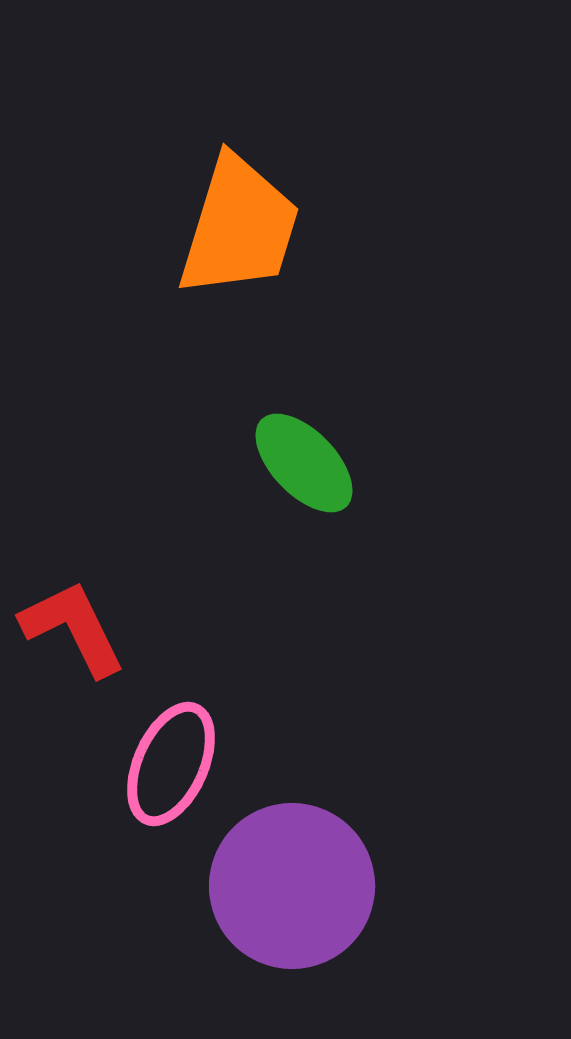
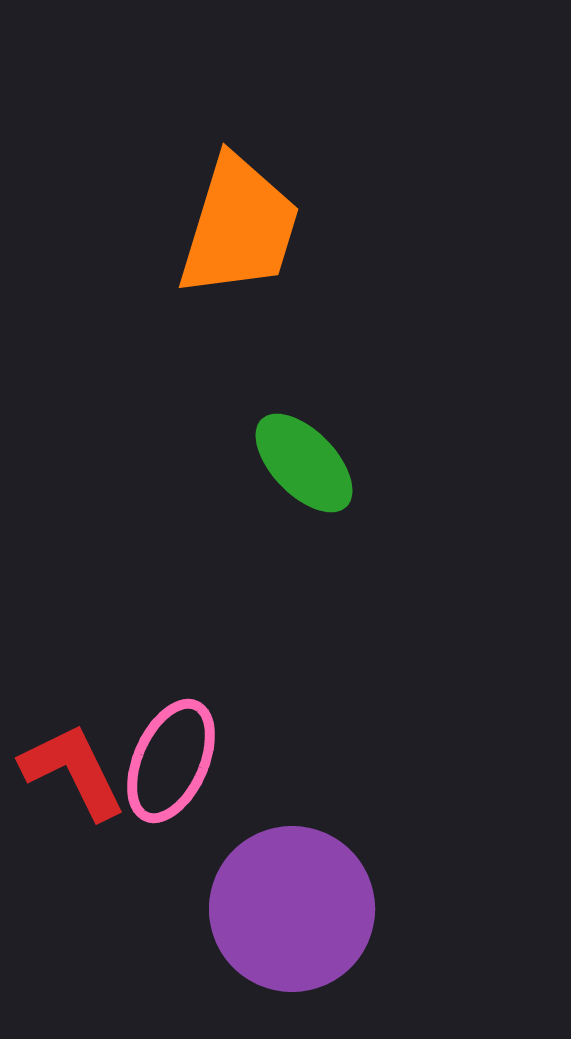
red L-shape: moved 143 px down
pink ellipse: moved 3 px up
purple circle: moved 23 px down
